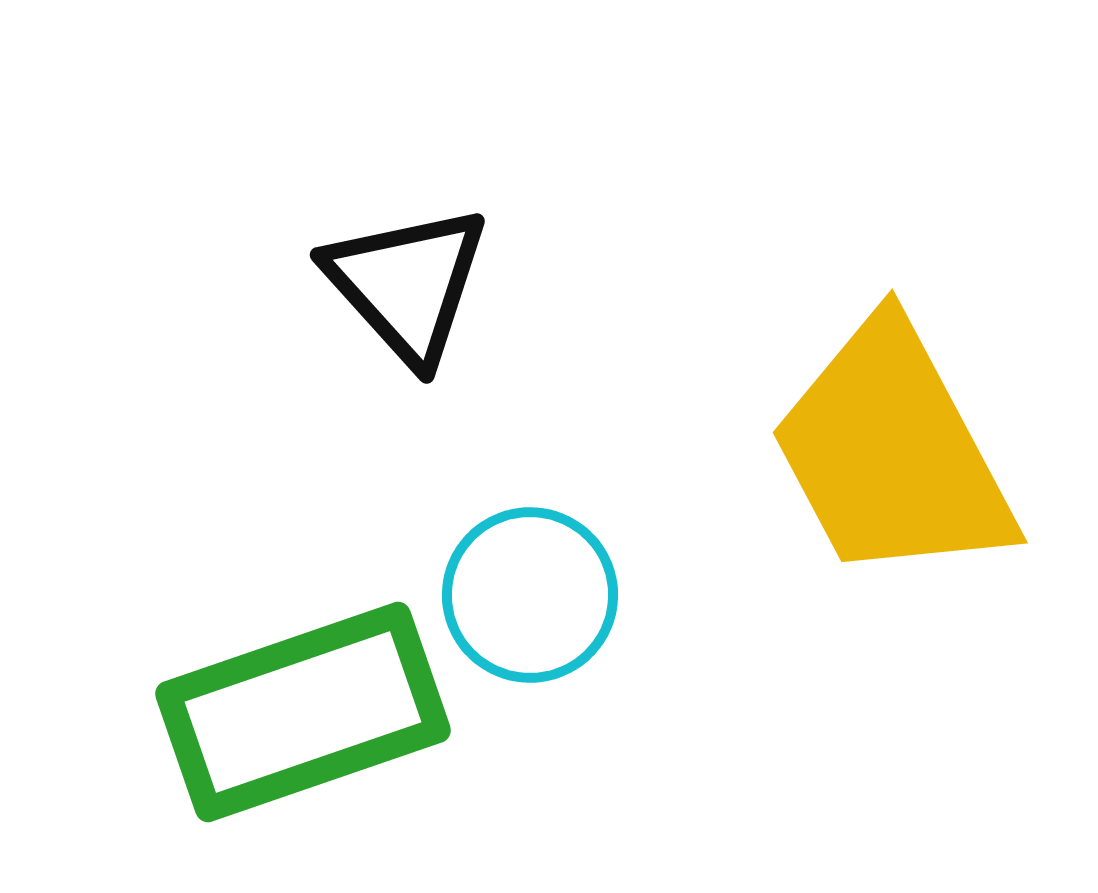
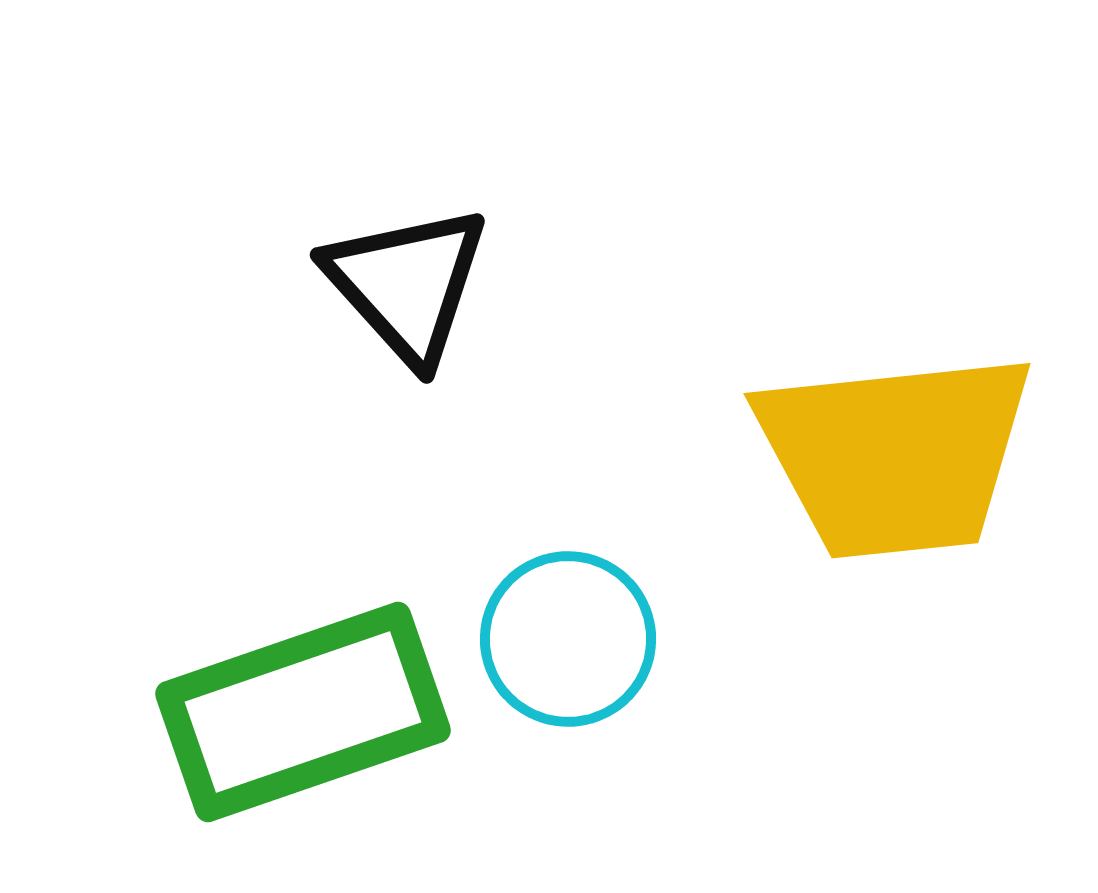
yellow trapezoid: moved 3 px right, 3 px down; rotated 68 degrees counterclockwise
cyan circle: moved 38 px right, 44 px down
